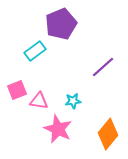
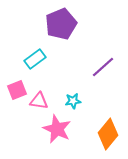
cyan rectangle: moved 8 px down
pink star: moved 1 px left
